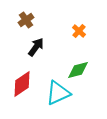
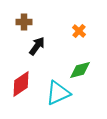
brown cross: moved 2 px left, 2 px down; rotated 35 degrees clockwise
black arrow: moved 1 px right, 1 px up
green diamond: moved 2 px right
red diamond: moved 1 px left
